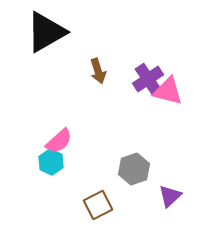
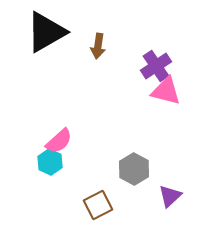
brown arrow: moved 25 px up; rotated 25 degrees clockwise
purple cross: moved 8 px right, 13 px up
pink triangle: moved 2 px left
cyan hexagon: moved 1 px left
gray hexagon: rotated 12 degrees counterclockwise
